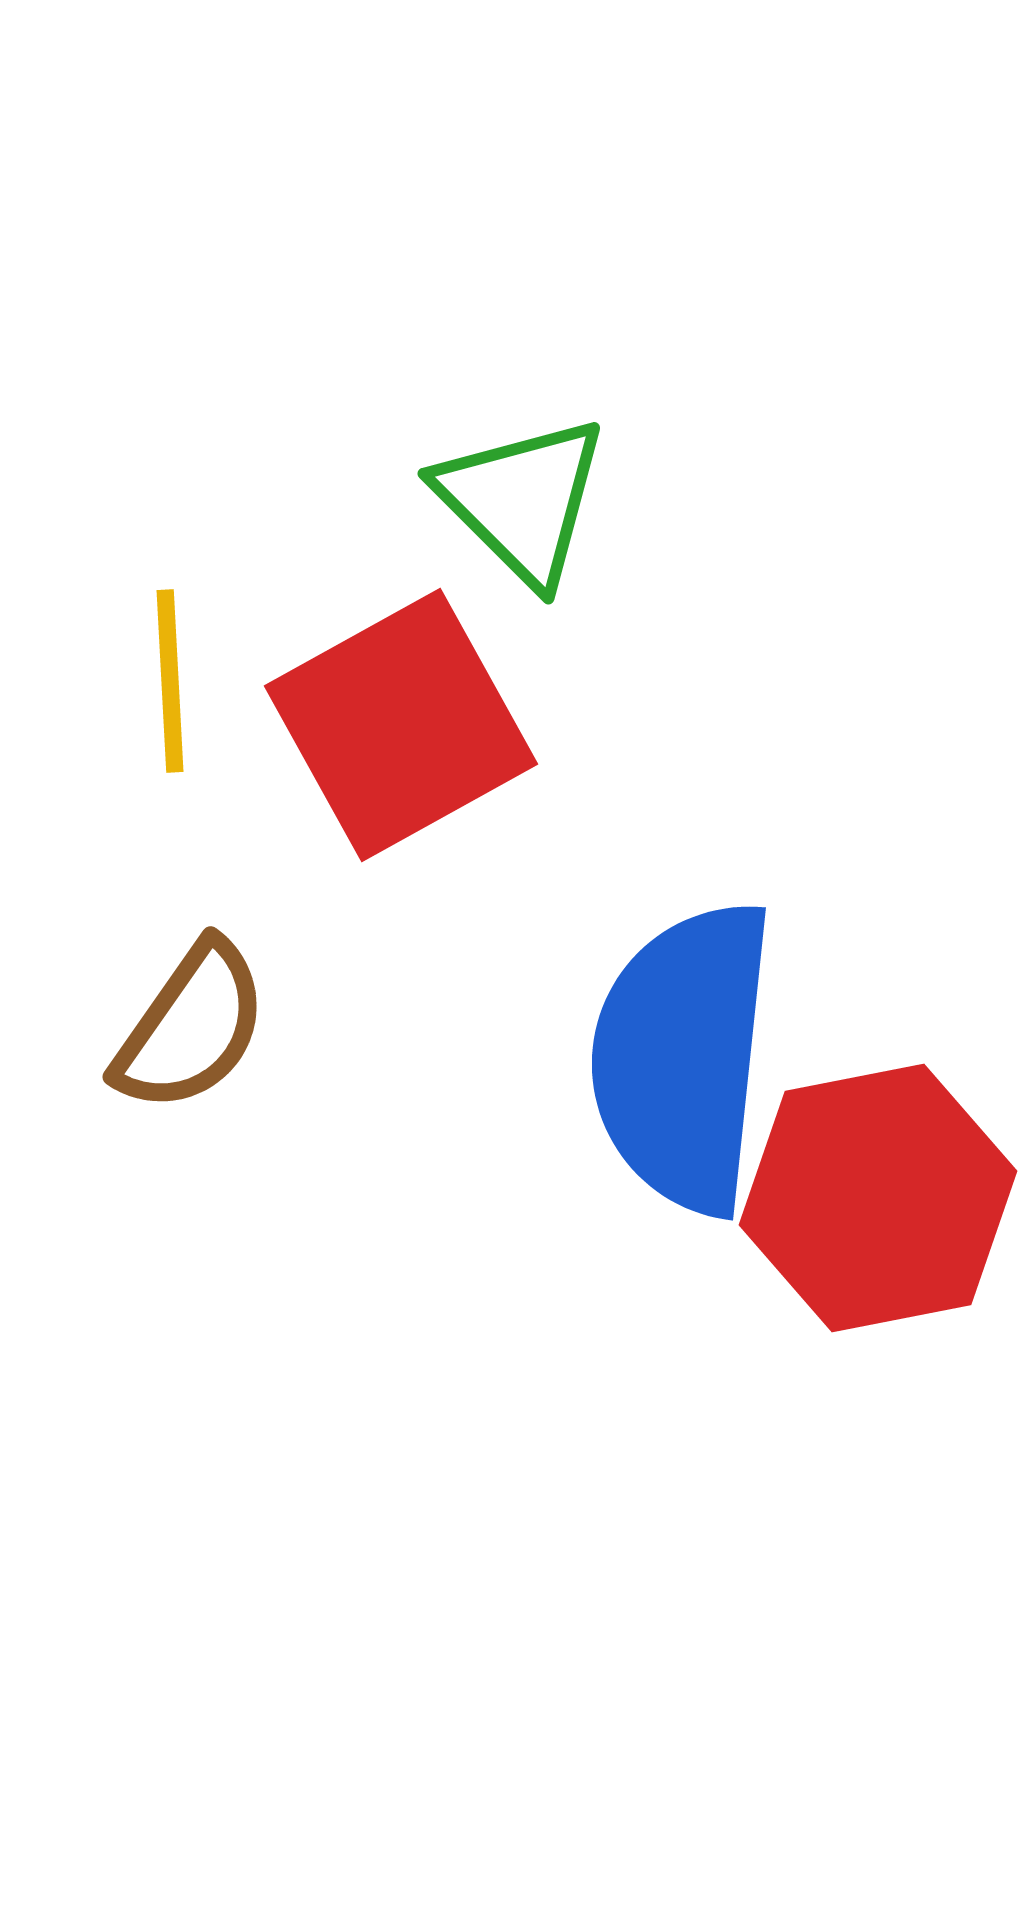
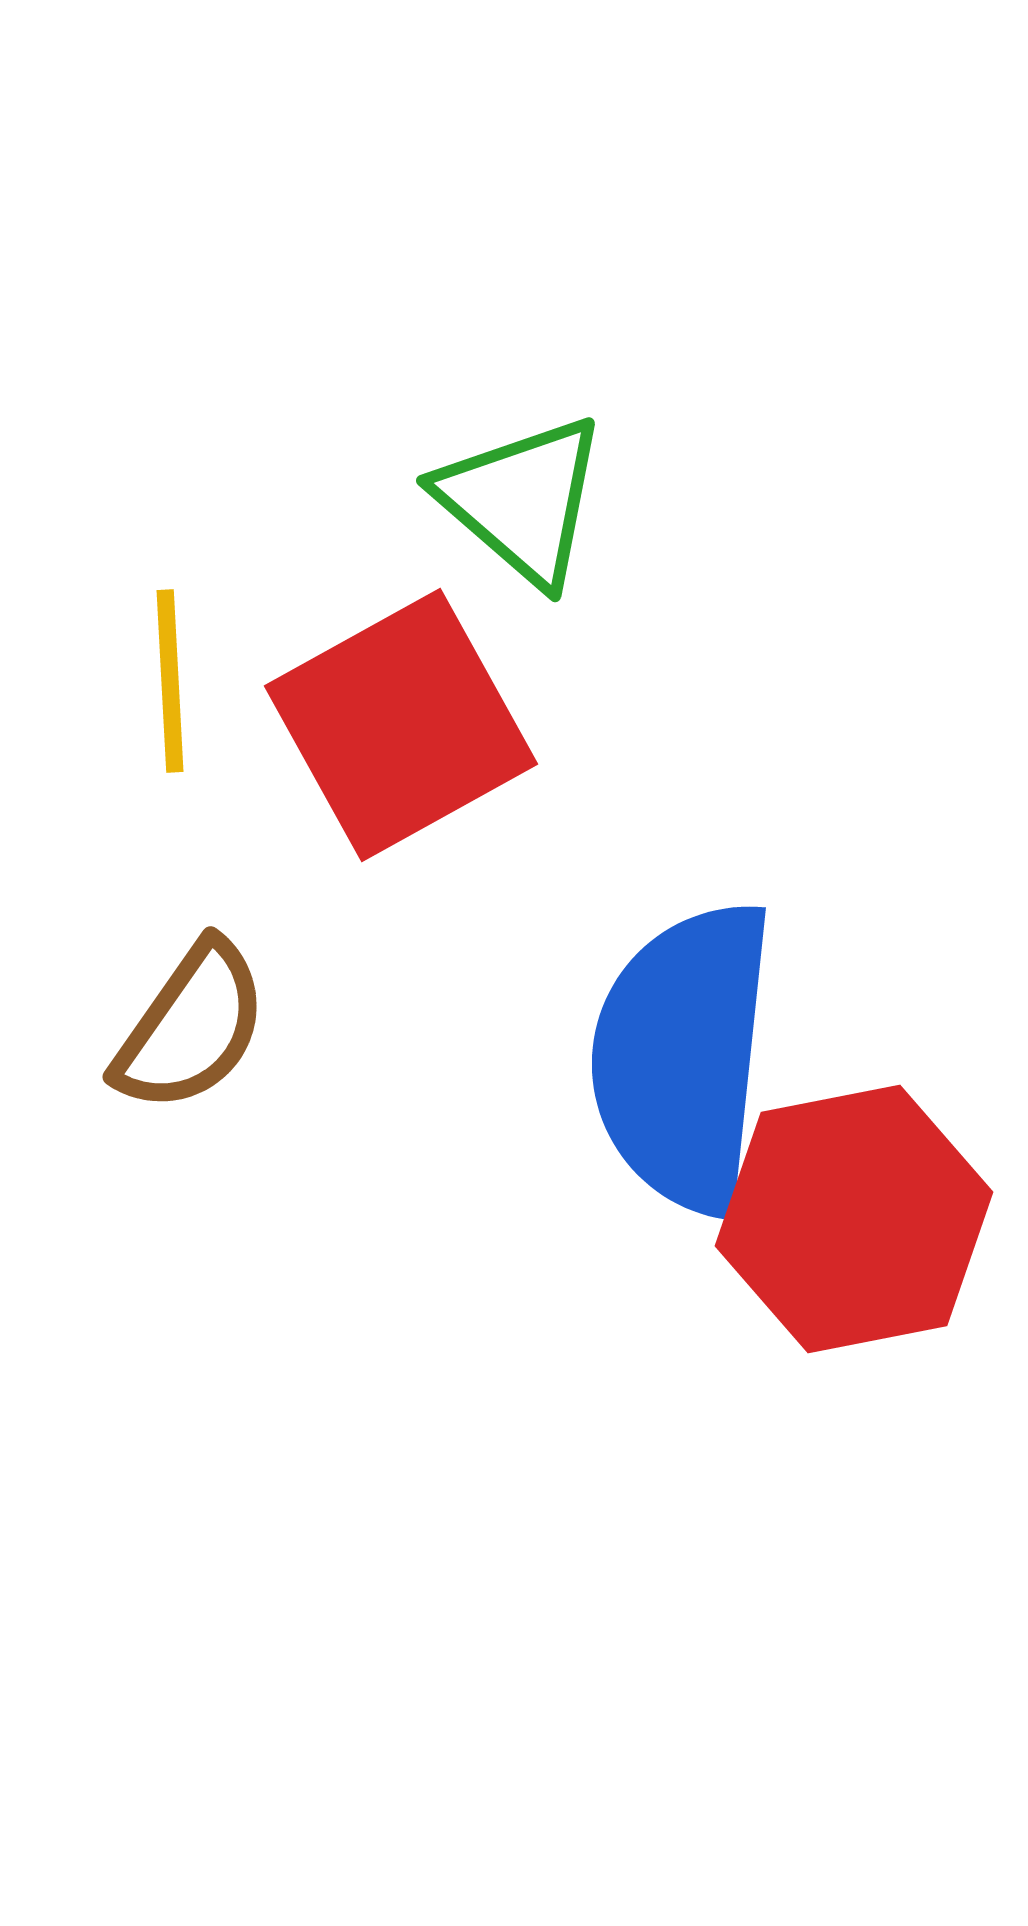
green triangle: rotated 4 degrees counterclockwise
red hexagon: moved 24 px left, 21 px down
